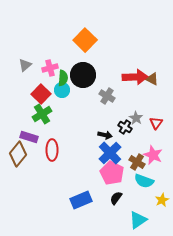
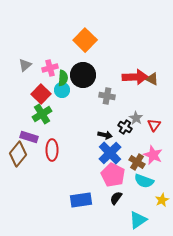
gray cross: rotated 21 degrees counterclockwise
red triangle: moved 2 px left, 2 px down
pink pentagon: moved 1 px right, 2 px down
blue rectangle: rotated 15 degrees clockwise
